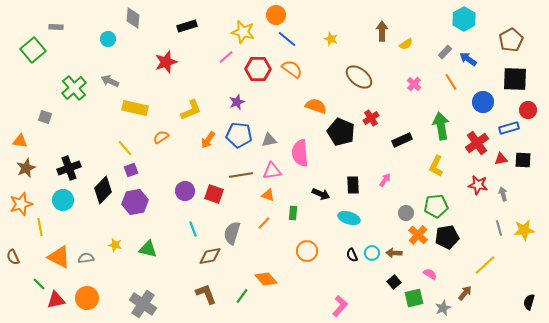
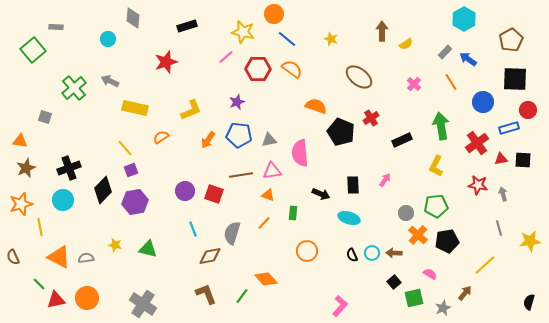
orange circle at (276, 15): moved 2 px left, 1 px up
yellow star at (524, 230): moved 6 px right, 11 px down
black pentagon at (447, 237): moved 4 px down
